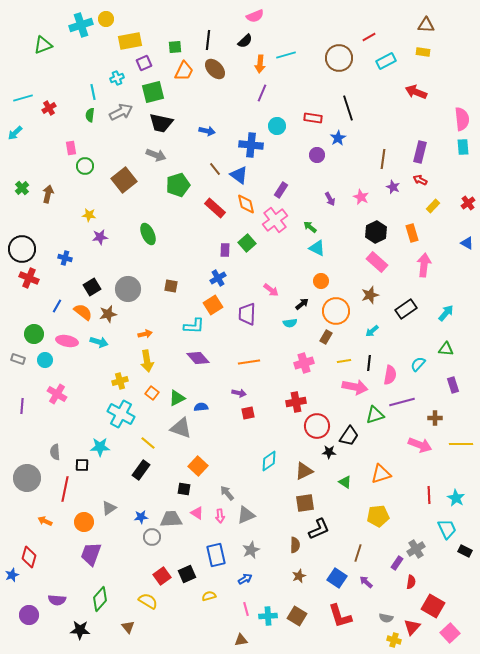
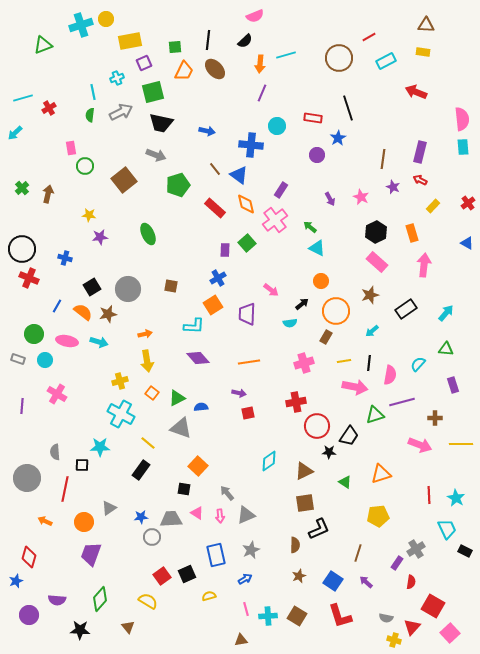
blue star at (12, 575): moved 4 px right, 6 px down
blue square at (337, 578): moved 4 px left, 3 px down
